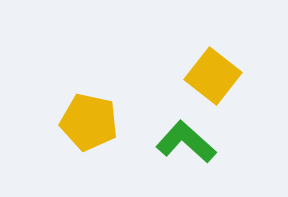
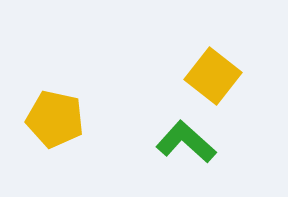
yellow pentagon: moved 34 px left, 3 px up
